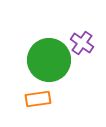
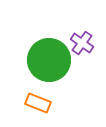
orange rectangle: moved 4 px down; rotated 30 degrees clockwise
